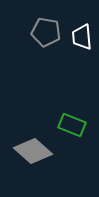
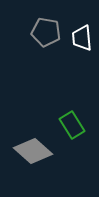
white trapezoid: moved 1 px down
green rectangle: rotated 36 degrees clockwise
